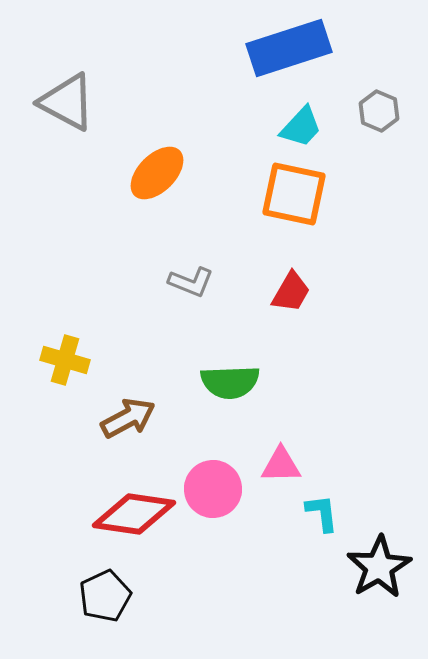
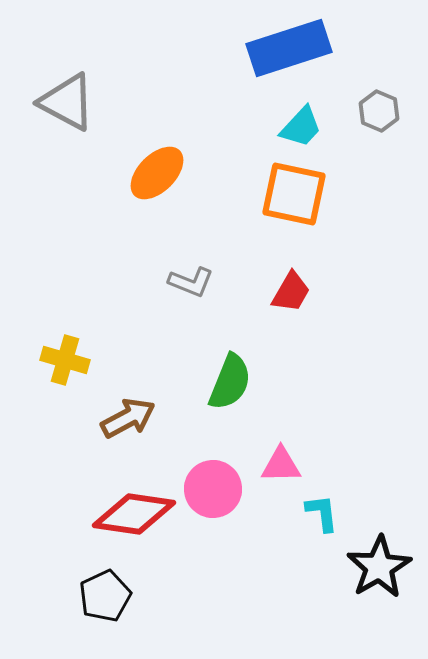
green semicircle: rotated 66 degrees counterclockwise
